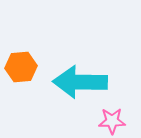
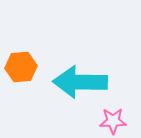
pink star: moved 1 px right
